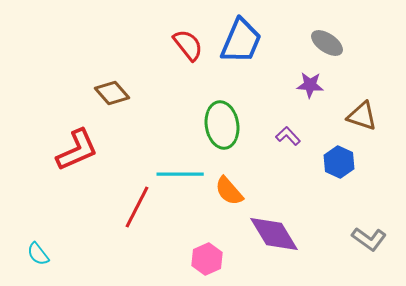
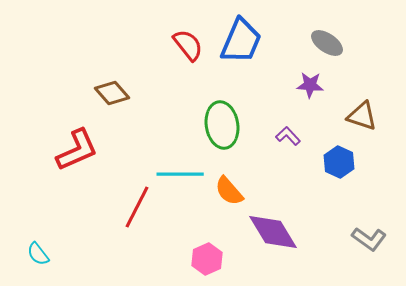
purple diamond: moved 1 px left, 2 px up
